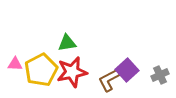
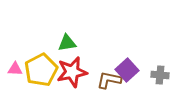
pink triangle: moved 5 px down
gray cross: rotated 30 degrees clockwise
brown L-shape: rotated 40 degrees clockwise
